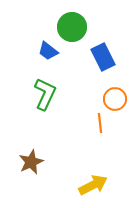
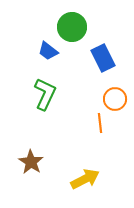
blue rectangle: moved 1 px down
brown star: rotated 15 degrees counterclockwise
yellow arrow: moved 8 px left, 6 px up
